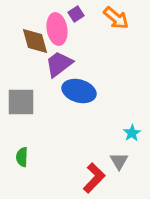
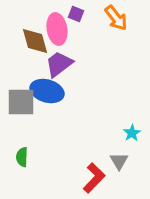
purple square: rotated 35 degrees counterclockwise
orange arrow: rotated 12 degrees clockwise
blue ellipse: moved 32 px left
